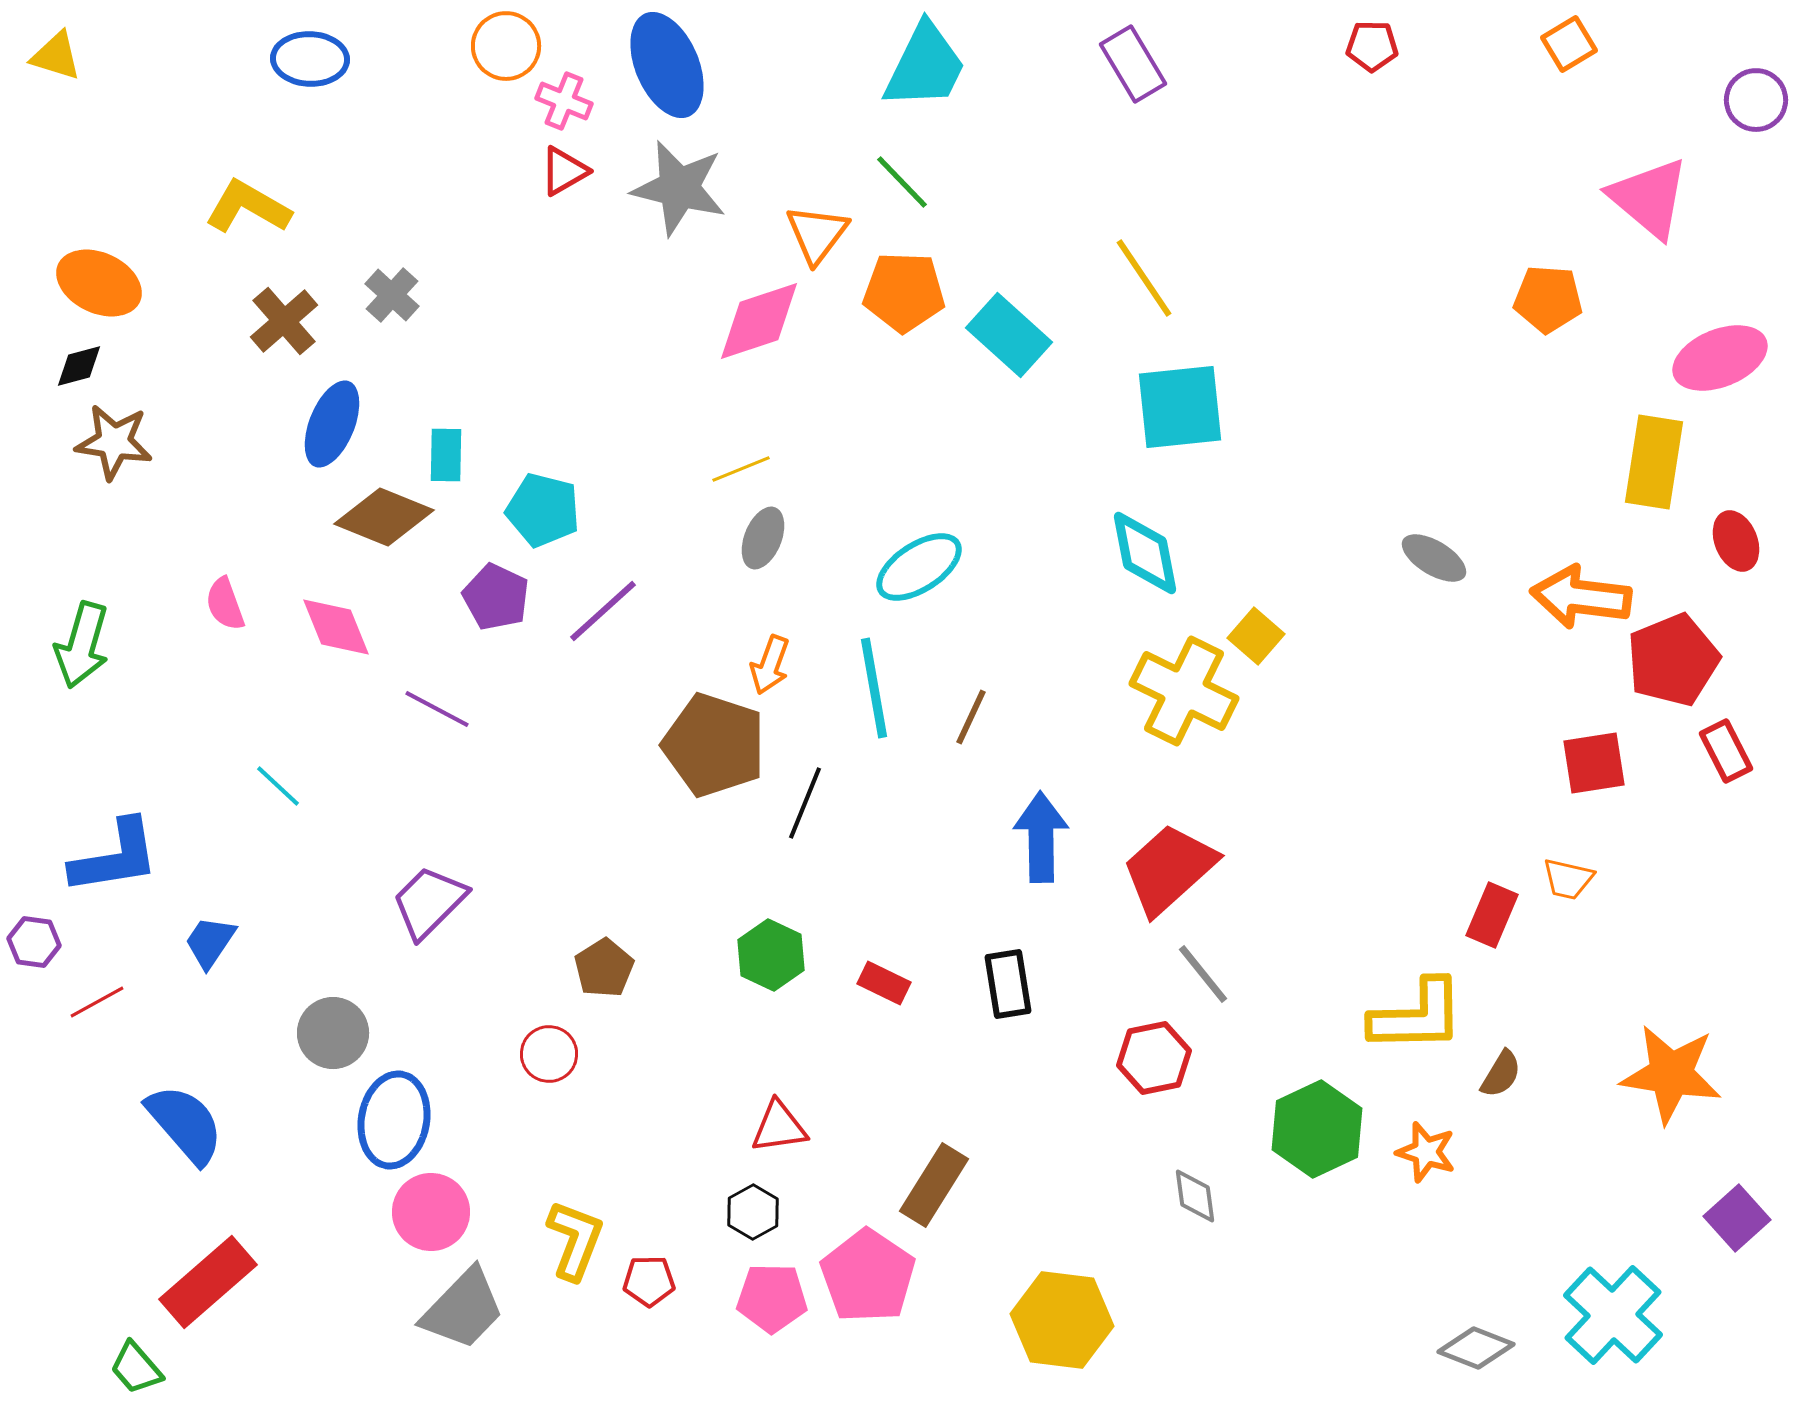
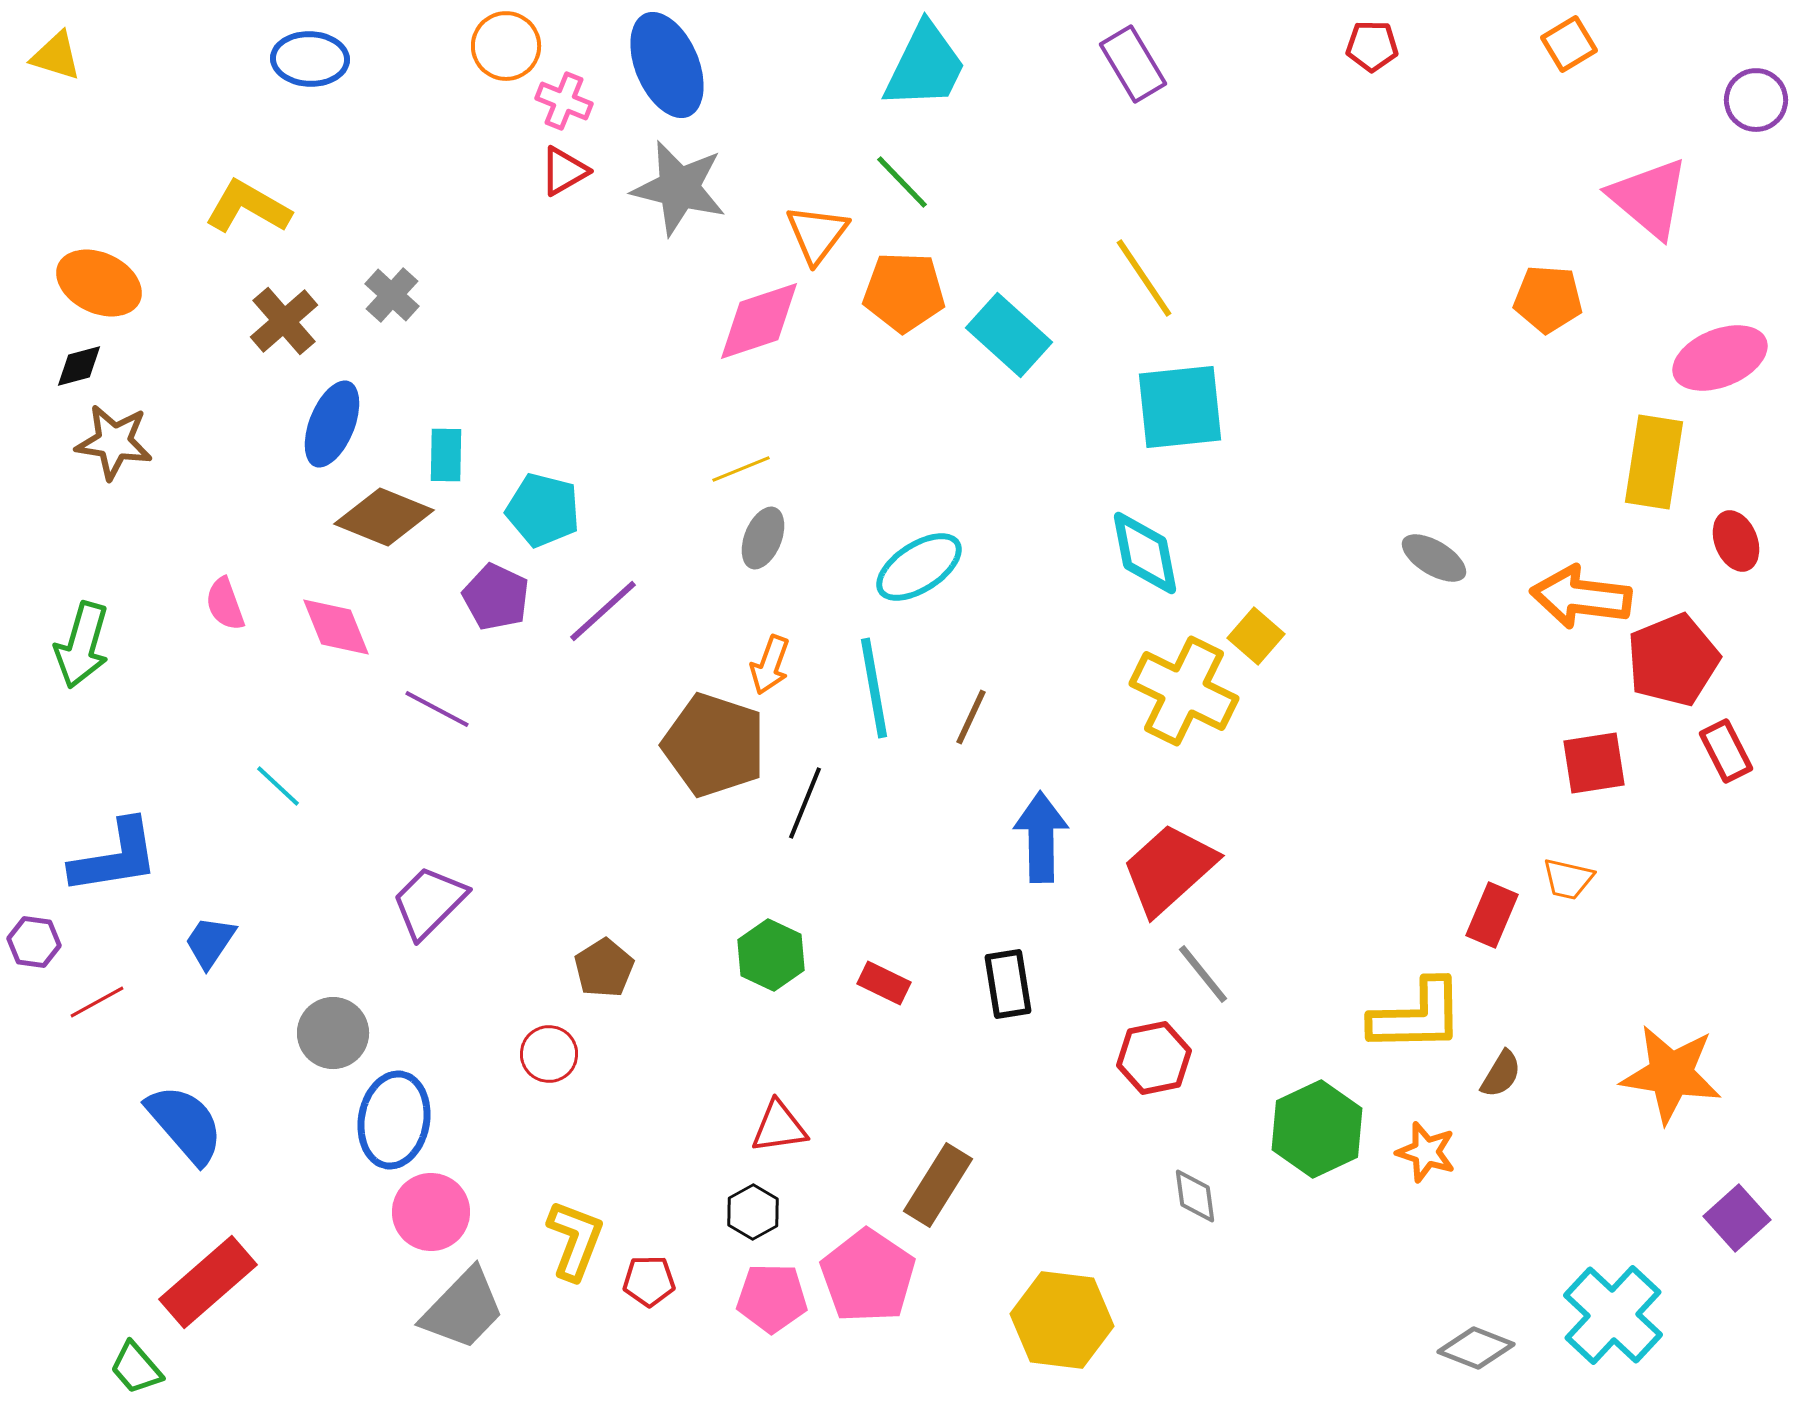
brown rectangle at (934, 1185): moved 4 px right
